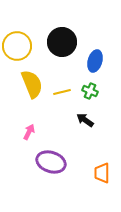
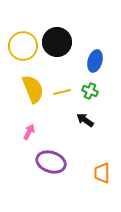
black circle: moved 5 px left
yellow circle: moved 6 px right
yellow semicircle: moved 1 px right, 5 px down
